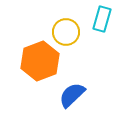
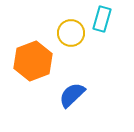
yellow circle: moved 5 px right, 1 px down
orange hexagon: moved 7 px left
